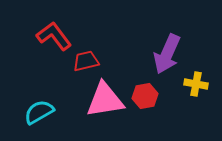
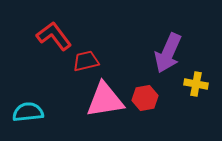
purple arrow: moved 1 px right, 1 px up
red hexagon: moved 2 px down
cyan semicircle: moved 11 px left; rotated 24 degrees clockwise
